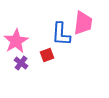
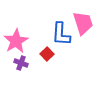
pink trapezoid: rotated 25 degrees counterclockwise
red square: moved 1 px up; rotated 24 degrees counterclockwise
purple cross: rotated 16 degrees counterclockwise
